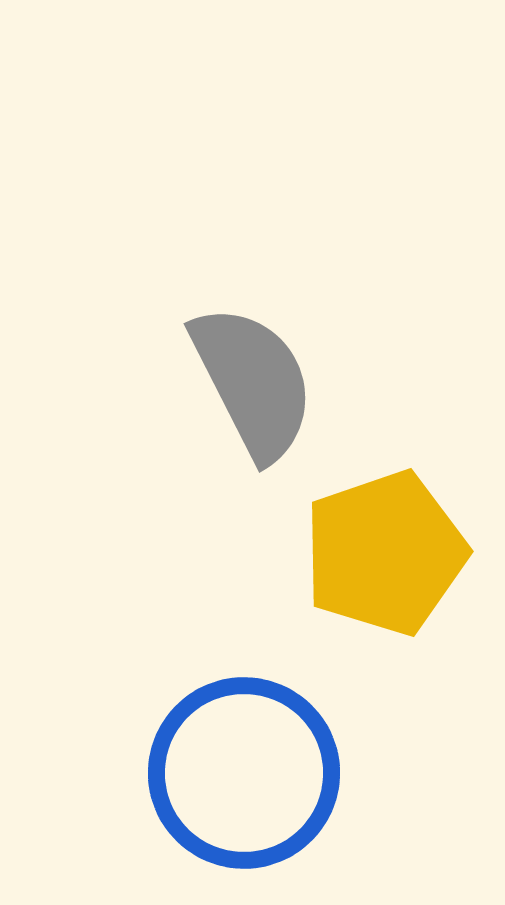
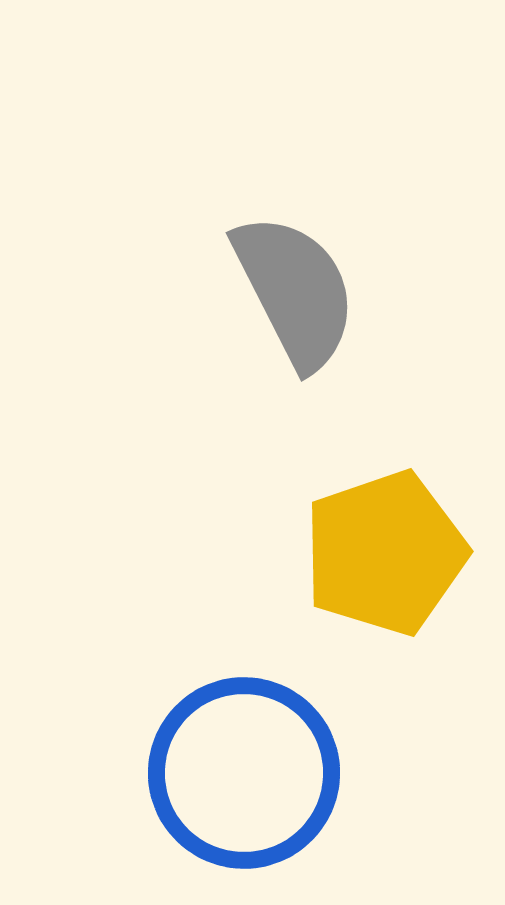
gray semicircle: moved 42 px right, 91 px up
